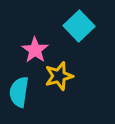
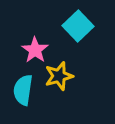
cyan square: moved 1 px left
cyan semicircle: moved 4 px right, 2 px up
